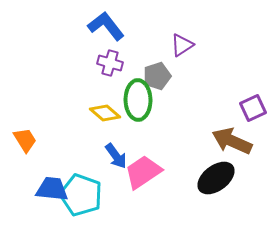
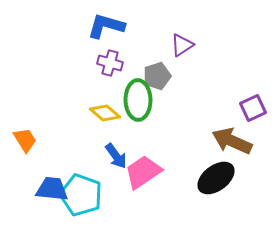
blue L-shape: rotated 36 degrees counterclockwise
